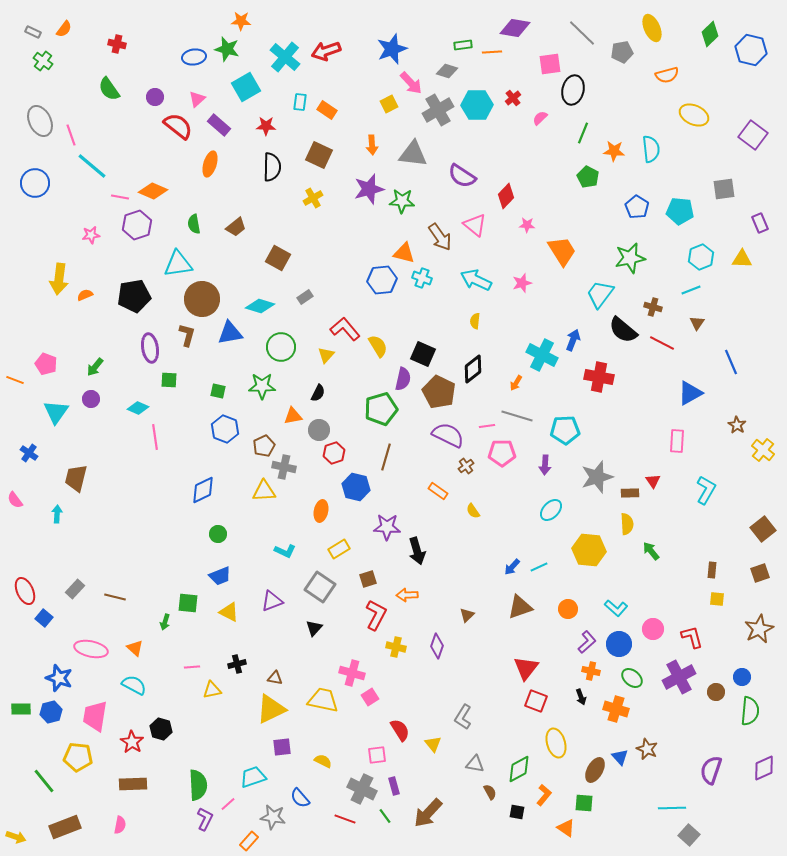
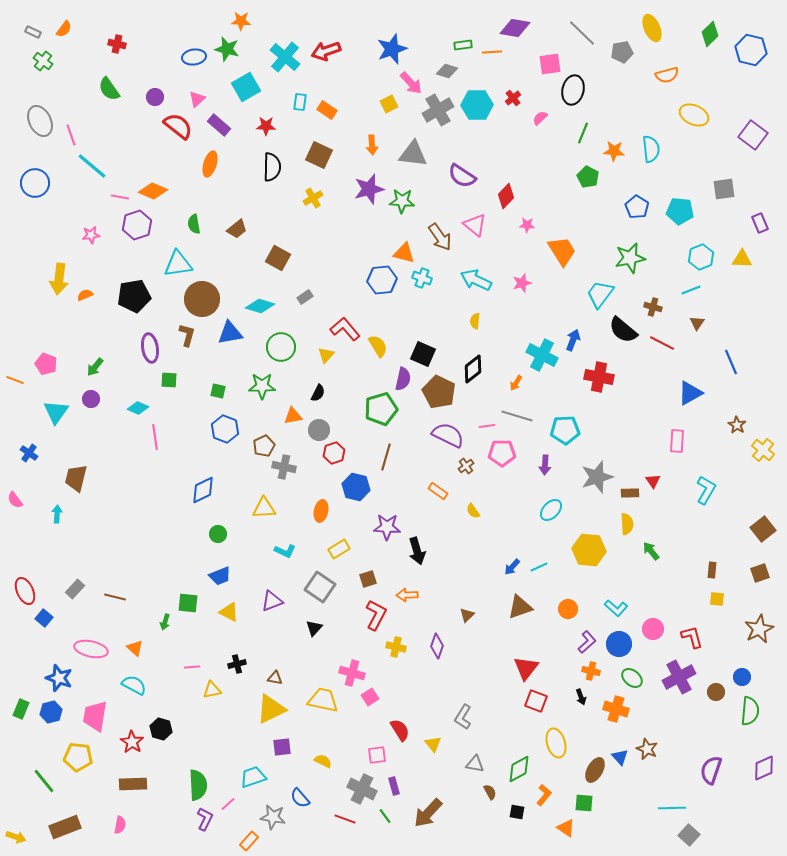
brown trapezoid at (236, 227): moved 1 px right, 2 px down
yellow triangle at (264, 491): moved 17 px down
green rectangle at (21, 709): rotated 66 degrees counterclockwise
